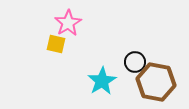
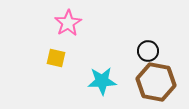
yellow square: moved 14 px down
black circle: moved 13 px right, 11 px up
cyan star: rotated 28 degrees clockwise
